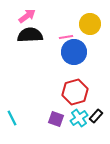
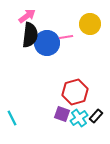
black semicircle: rotated 100 degrees clockwise
blue circle: moved 27 px left, 9 px up
purple square: moved 6 px right, 5 px up
